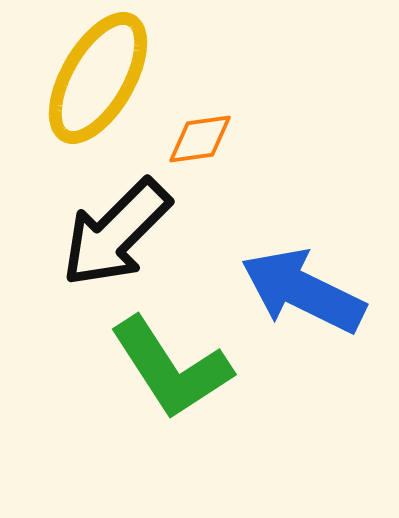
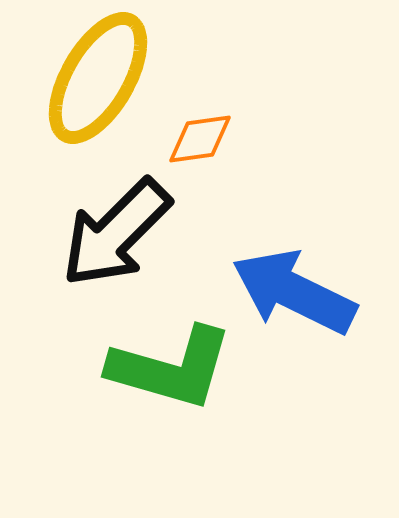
blue arrow: moved 9 px left, 1 px down
green L-shape: rotated 41 degrees counterclockwise
